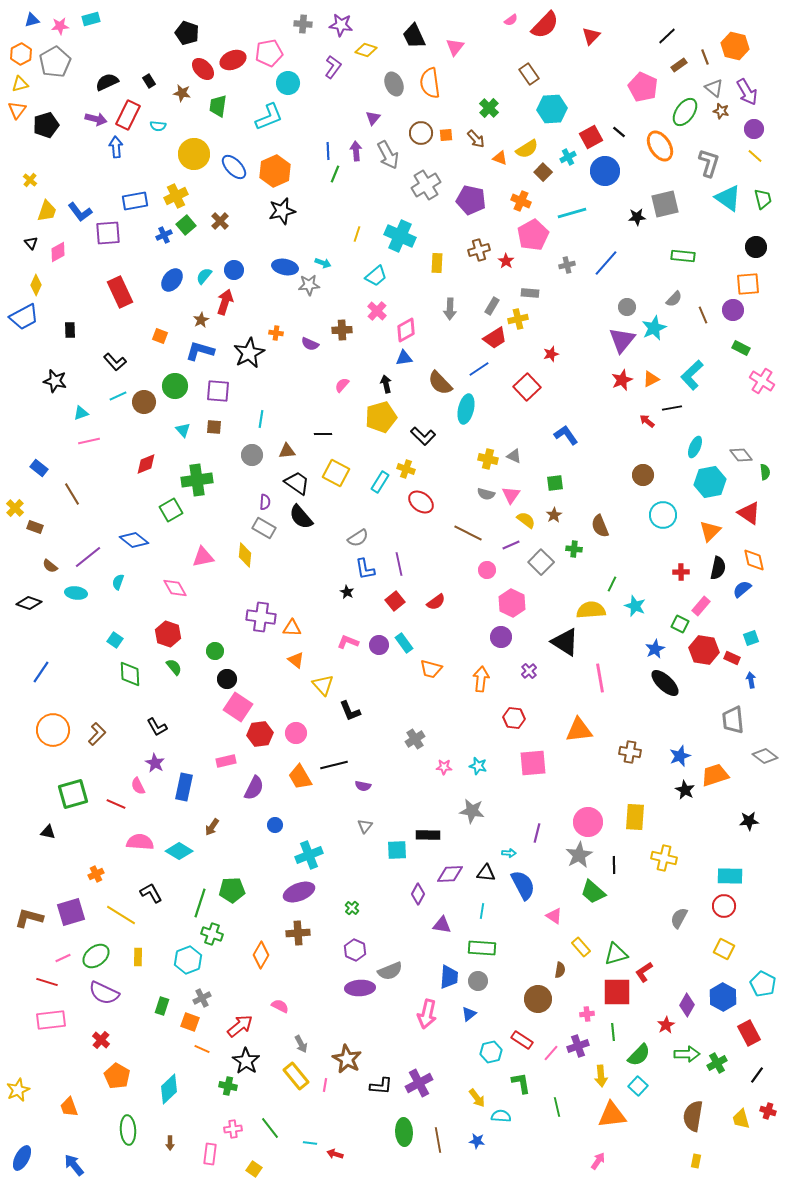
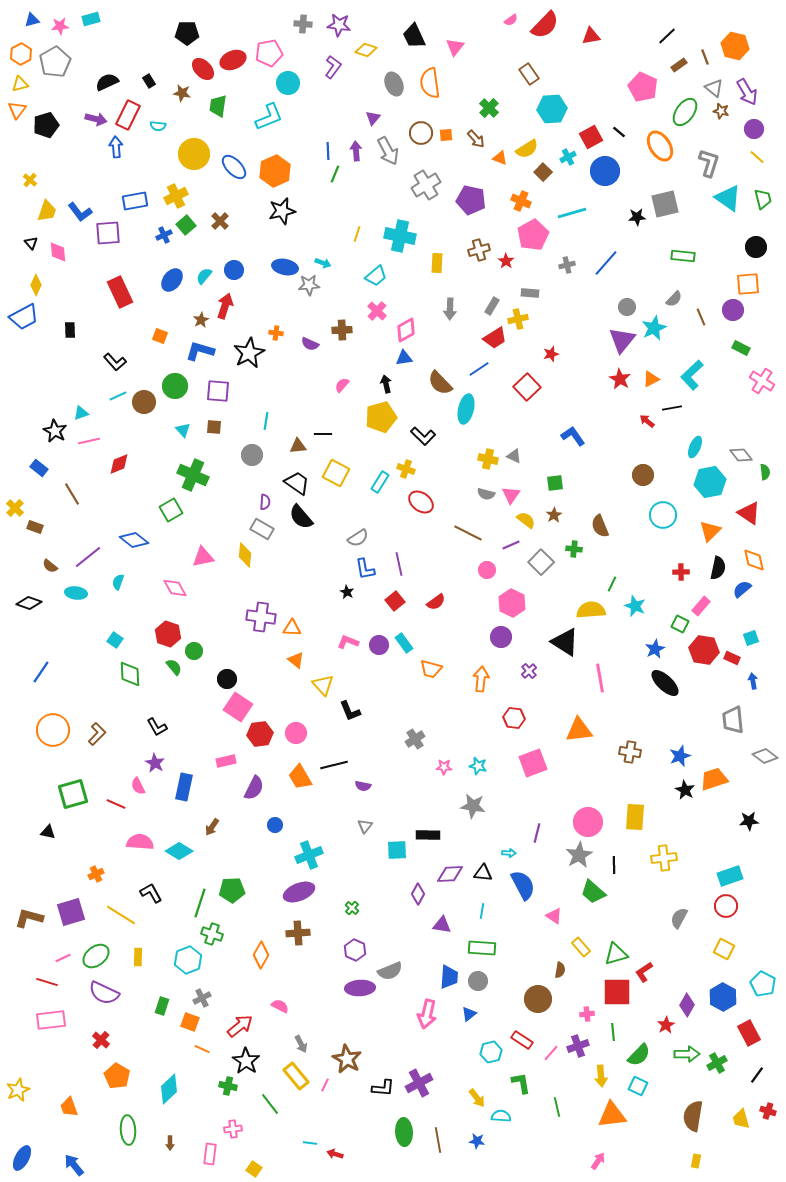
purple star at (341, 25): moved 2 px left
black pentagon at (187, 33): rotated 20 degrees counterclockwise
red triangle at (591, 36): rotated 36 degrees clockwise
gray arrow at (388, 155): moved 4 px up
yellow line at (755, 156): moved 2 px right, 1 px down
cyan cross at (400, 236): rotated 12 degrees counterclockwise
pink diamond at (58, 252): rotated 65 degrees counterclockwise
red arrow at (225, 302): moved 4 px down
brown line at (703, 315): moved 2 px left, 2 px down
red star at (622, 380): moved 2 px left, 1 px up; rotated 20 degrees counterclockwise
black star at (55, 381): moved 50 px down; rotated 15 degrees clockwise
cyan line at (261, 419): moved 5 px right, 2 px down
blue L-shape at (566, 435): moved 7 px right, 1 px down
brown triangle at (287, 451): moved 11 px right, 5 px up
red diamond at (146, 464): moved 27 px left
green cross at (197, 480): moved 4 px left, 5 px up; rotated 32 degrees clockwise
gray rectangle at (264, 528): moved 2 px left, 1 px down
green circle at (215, 651): moved 21 px left
blue arrow at (751, 680): moved 2 px right, 1 px down
pink square at (533, 763): rotated 16 degrees counterclockwise
orange trapezoid at (715, 775): moved 1 px left, 4 px down
gray star at (472, 811): moved 1 px right, 5 px up
yellow cross at (664, 858): rotated 20 degrees counterclockwise
black triangle at (486, 873): moved 3 px left
cyan rectangle at (730, 876): rotated 20 degrees counterclockwise
red circle at (724, 906): moved 2 px right
pink line at (325, 1085): rotated 16 degrees clockwise
black L-shape at (381, 1086): moved 2 px right, 2 px down
cyan square at (638, 1086): rotated 18 degrees counterclockwise
green line at (270, 1128): moved 24 px up
